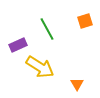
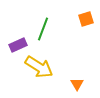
orange square: moved 1 px right, 2 px up
green line: moved 4 px left; rotated 50 degrees clockwise
yellow arrow: moved 1 px left
